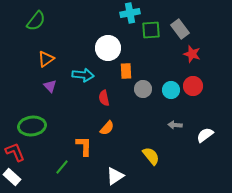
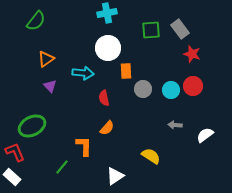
cyan cross: moved 23 px left
cyan arrow: moved 2 px up
green ellipse: rotated 20 degrees counterclockwise
yellow semicircle: rotated 18 degrees counterclockwise
